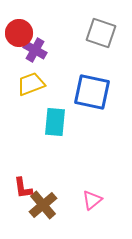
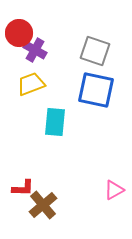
gray square: moved 6 px left, 18 px down
blue square: moved 4 px right, 2 px up
red L-shape: rotated 80 degrees counterclockwise
pink triangle: moved 22 px right, 10 px up; rotated 10 degrees clockwise
